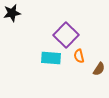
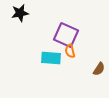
black star: moved 8 px right
purple square: rotated 20 degrees counterclockwise
orange semicircle: moved 9 px left, 5 px up
